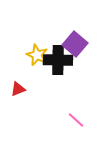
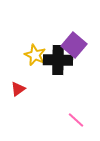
purple square: moved 1 px left, 1 px down
yellow star: moved 2 px left
red triangle: rotated 14 degrees counterclockwise
